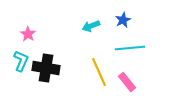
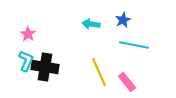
cyan arrow: moved 2 px up; rotated 30 degrees clockwise
cyan line: moved 4 px right, 3 px up; rotated 16 degrees clockwise
cyan L-shape: moved 5 px right
black cross: moved 1 px left, 1 px up
